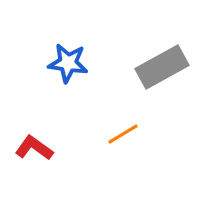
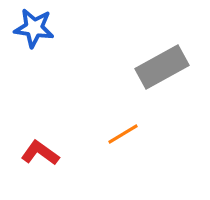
blue star: moved 34 px left, 35 px up
red L-shape: moved 6 px right, 5 px down
